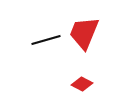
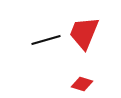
red diamond: rotated 10 degrees counterclockwise
